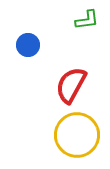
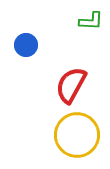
green L-shape: moved 4 px right, 1 px down; rotated 10 degrees clockwise
blue circle: moved 2 px left
